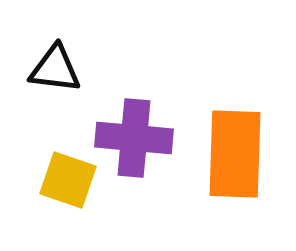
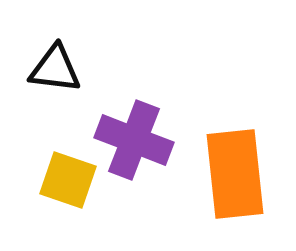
purple cross: moved 2 px down; rotated 16 degrees clockwise
orange rectangle: moved 20 px down; rotated 8 degrees counterclockwise
